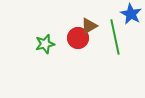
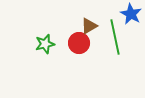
red circle: moved 1 px right, 5 px down
